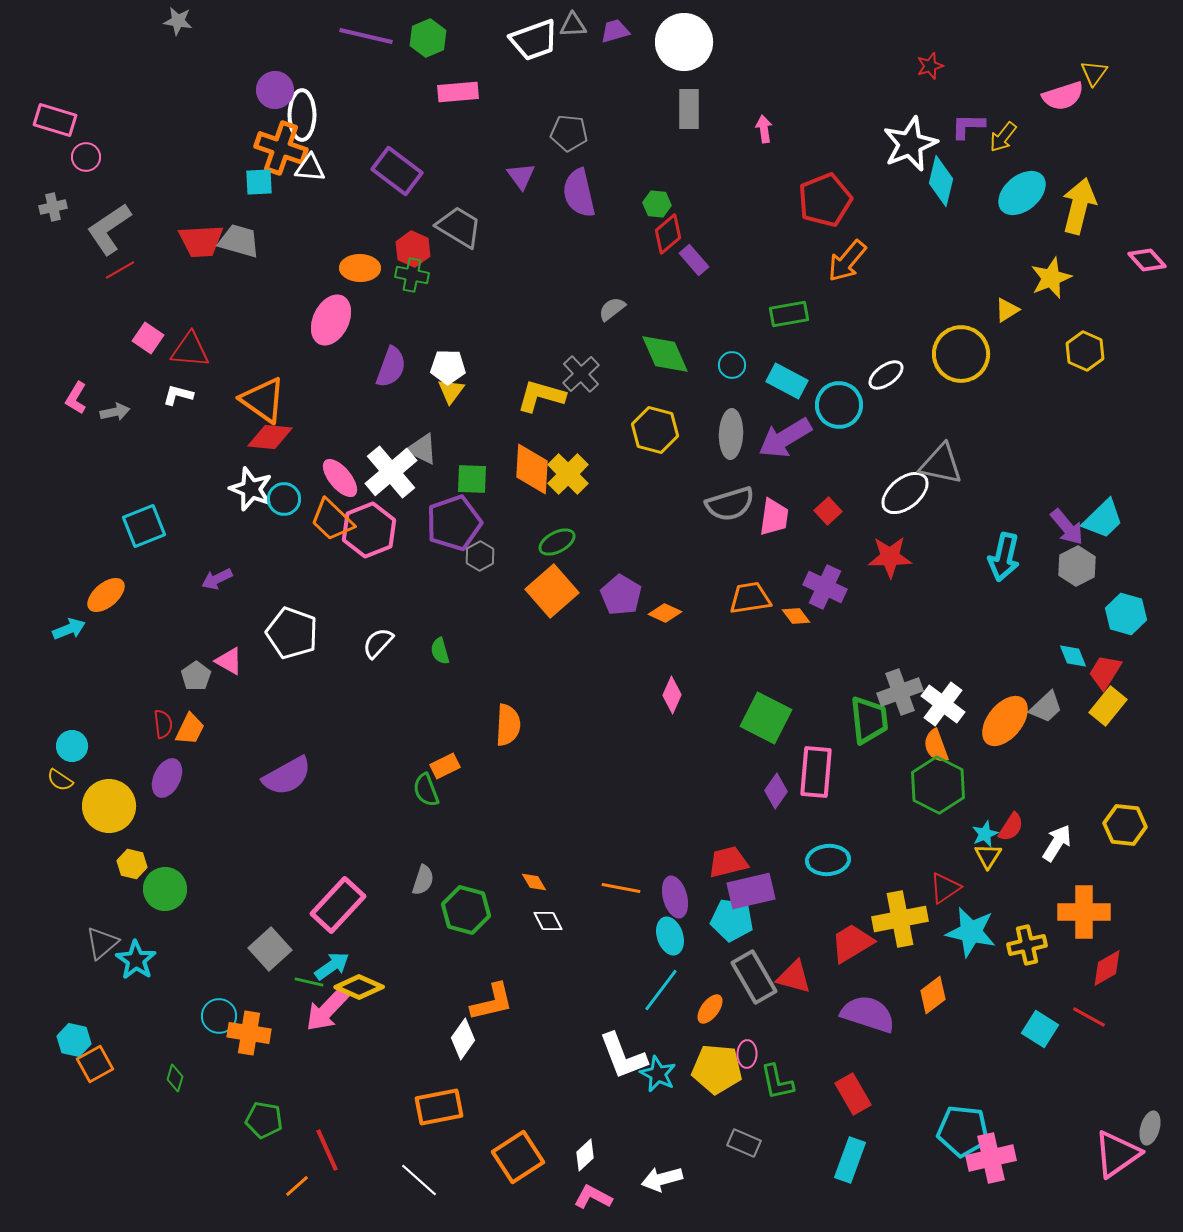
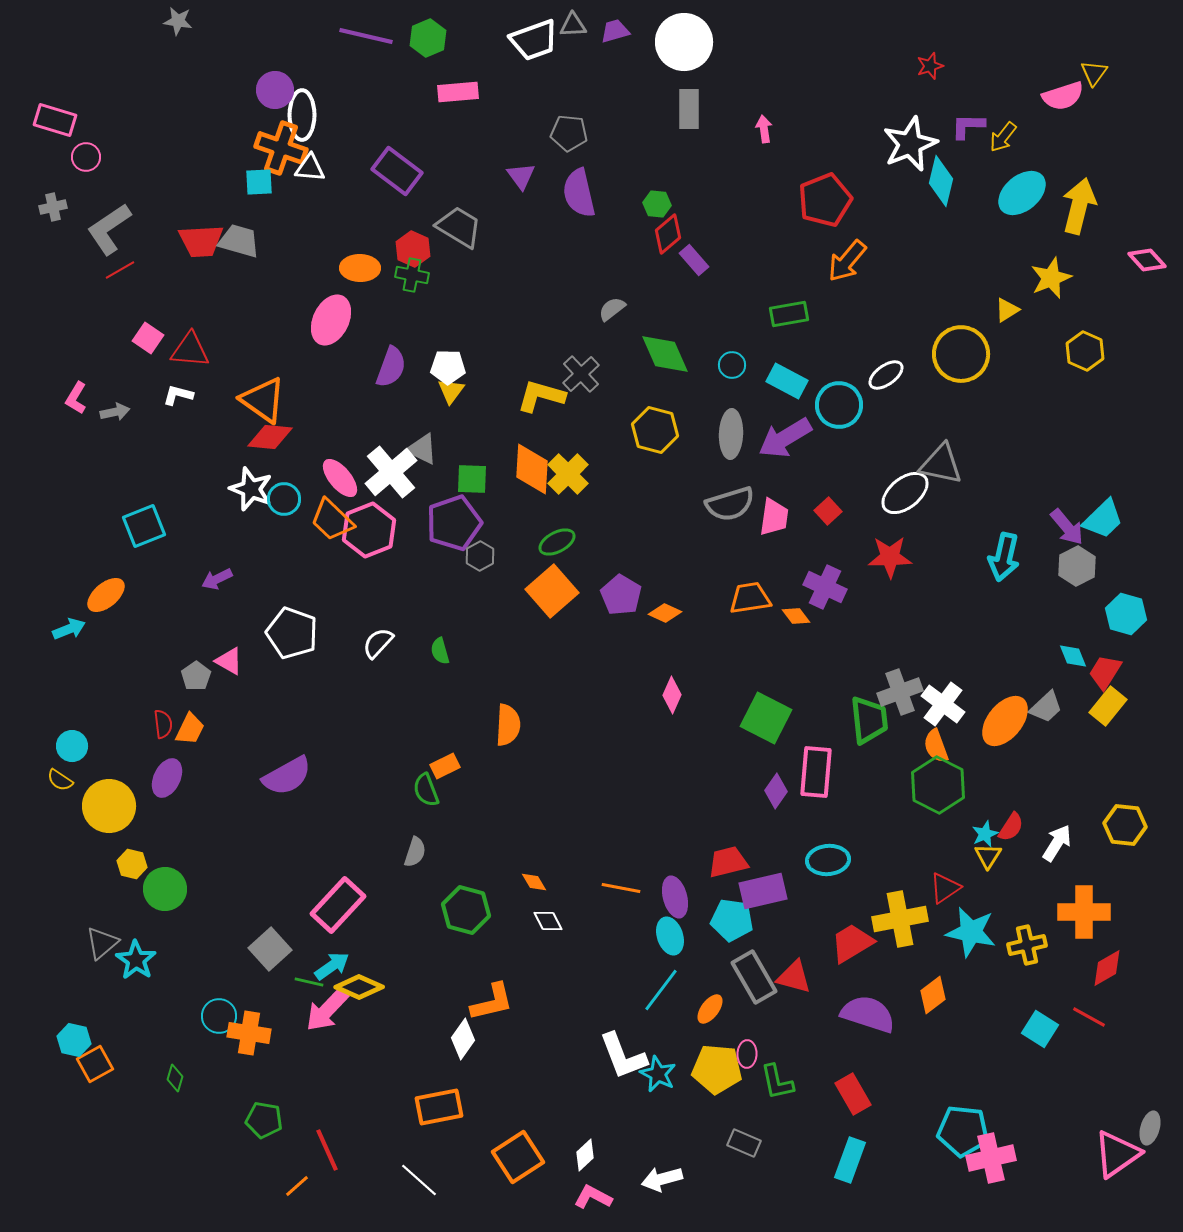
gray semicircle at (423, 880): moved 8 px left, 28 px up
purple rectangle at (751, 891): moved 12 px right
